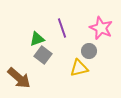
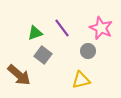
purple line: rotated 18 degrees counterclockwise
green triangle: moved 2 px left, 6 px up
gray circle: moved 1 px left
yellow triangle: moved 2 px right, 12 px down
brown arrow: moved 3 px up
